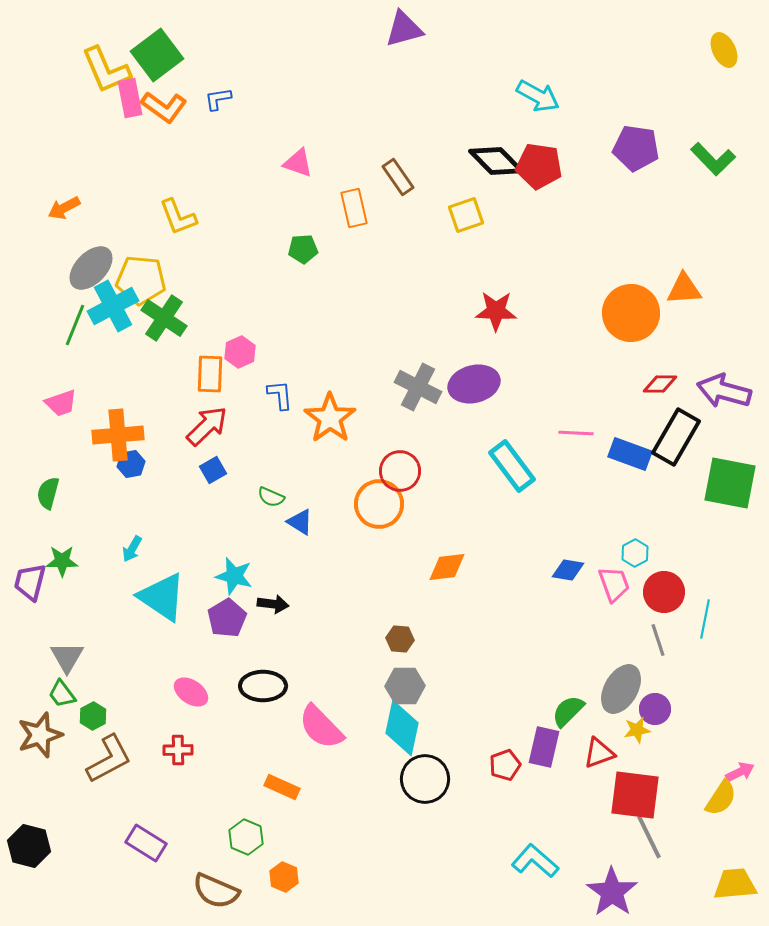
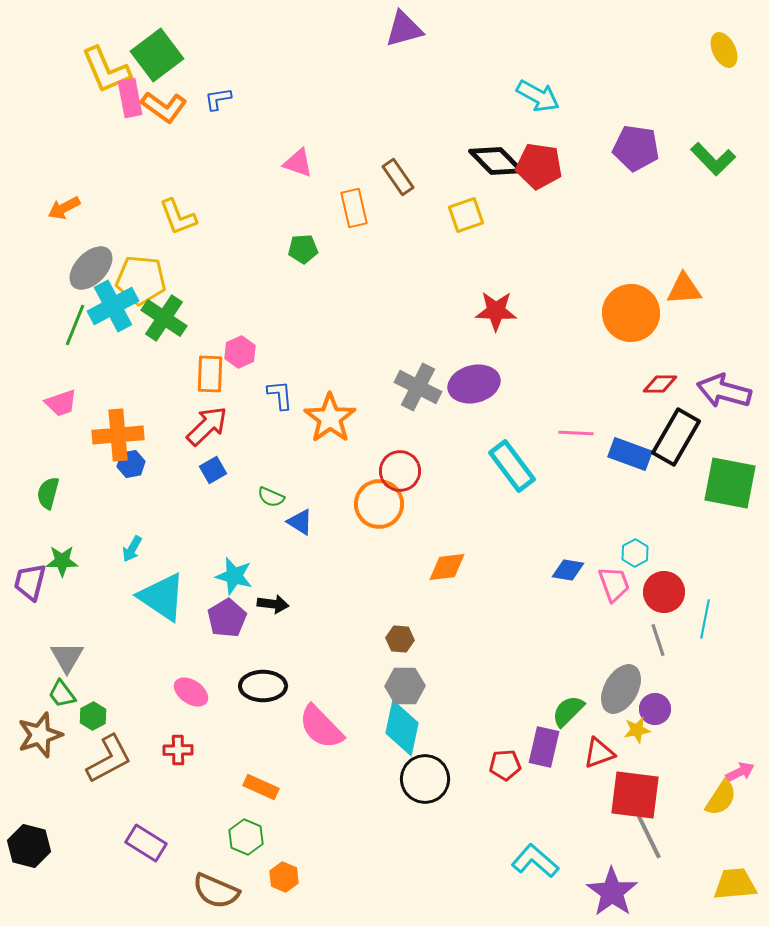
red pentagon at (505, 765): rotated 16 degrees clockwise
orange rectangle at (282, 787): moved 21 px left
